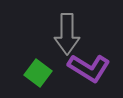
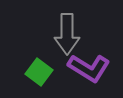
green square: moved 1 px right, 1 px up
